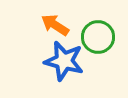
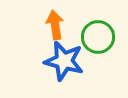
orange arrow: rotated 48 degrees clockwise
